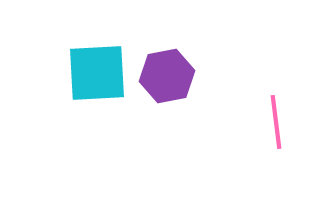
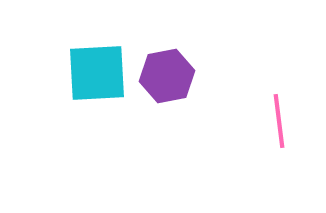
pink line: moved 3 px right, 1 px up
